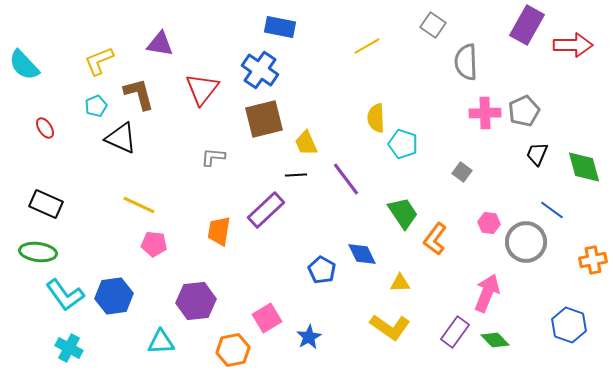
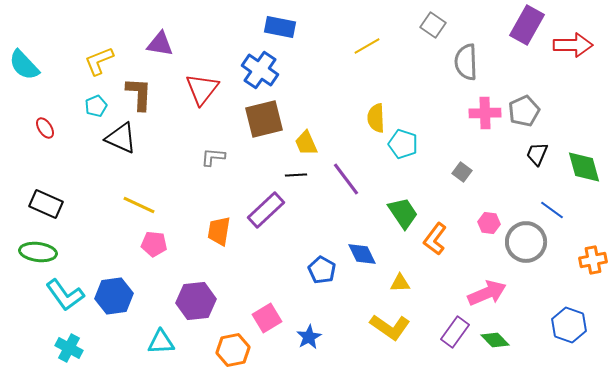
brown L-shape at (139, 94): rotated 18 degrees clockwise
pink arrow at (487, 293): rotated 45 degrees clockwise
